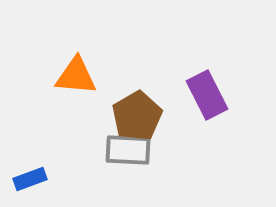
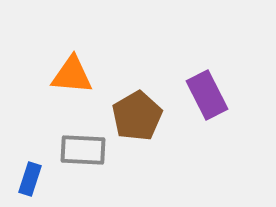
orange triangle: moved 4 px left, 1 px up
gray rectangle: moved 45 px left
blue rectangle: rotated 52 degrees counterclockwise
